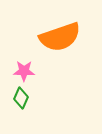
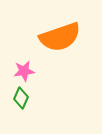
pink star: rotated 10 degrees counterclockwise
